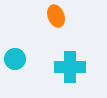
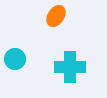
orange ellipse: rotated 55 degrees clockwise
